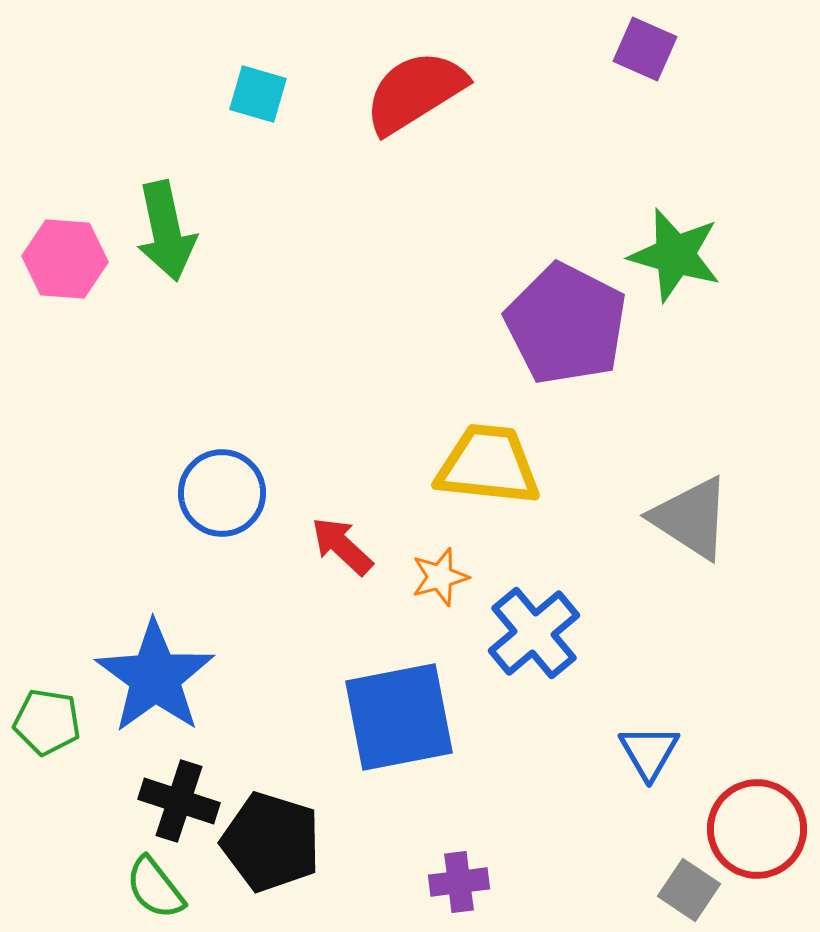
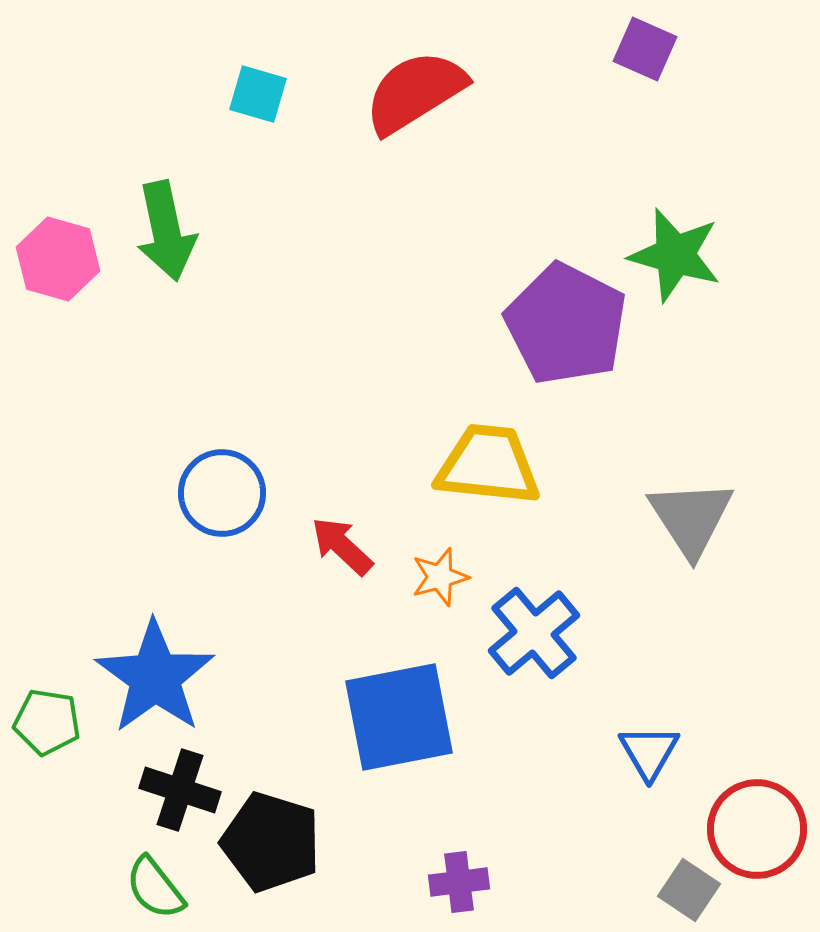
pink hexagon: moved 7 px left; rotated 12 degrees clockwise
gray triangle: rotated 24 degrees clockwise
black cross: moved 1 px right, 11 px up
